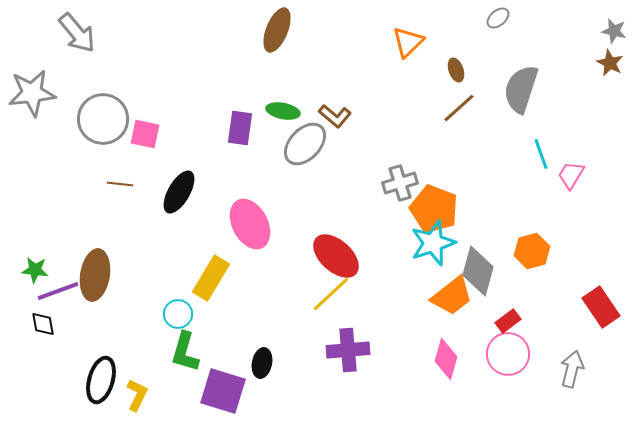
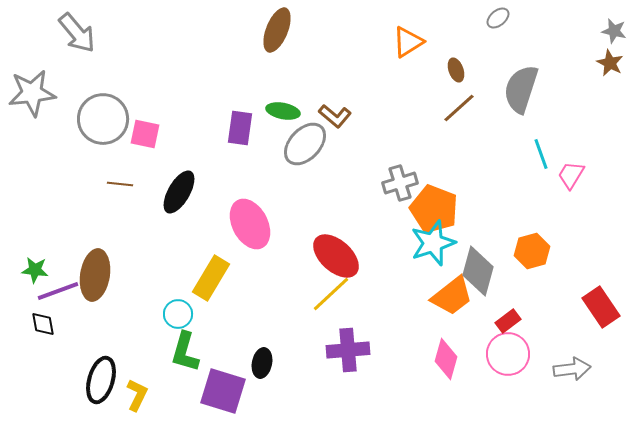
orange triangle at (408, 42): rotated 12 degrees clockwise
gray arrow at (572, 369): rotated 69 degrees clockwise
